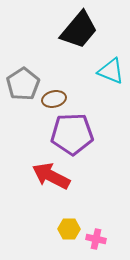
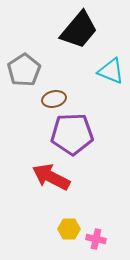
gray pentagon: moved 1 px right, 14 px up
red arrow: moved 1 px down
